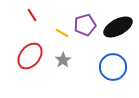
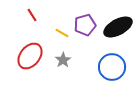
blue circle: moved 1 px left
